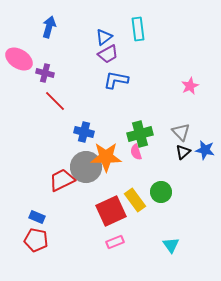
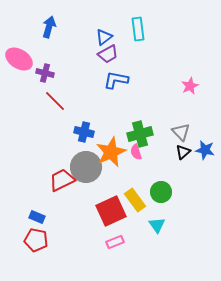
orange star: moved 5 px right, 5 px up; rotated 24 degrees counterclockwise
cyan triangle: moved 14 px left, 20 px up
